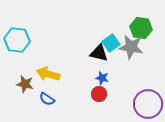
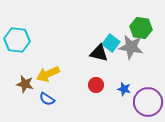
cyan square: rotated 18 degrees counterclockwise
yellow arrow: rotated 40 degrees counterclockwise
blue star: moved 22 px right, 11 px down
red circle: moved 3 px left, 9 px up
purple circle: moved 2 px up
